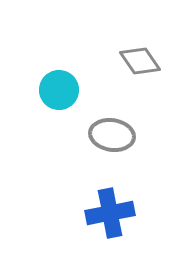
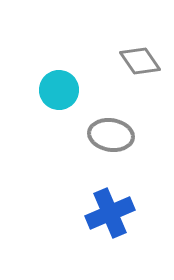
gray ellipse: moved 1 px left
blue cross: rotated 12 degrees counterclockwise
